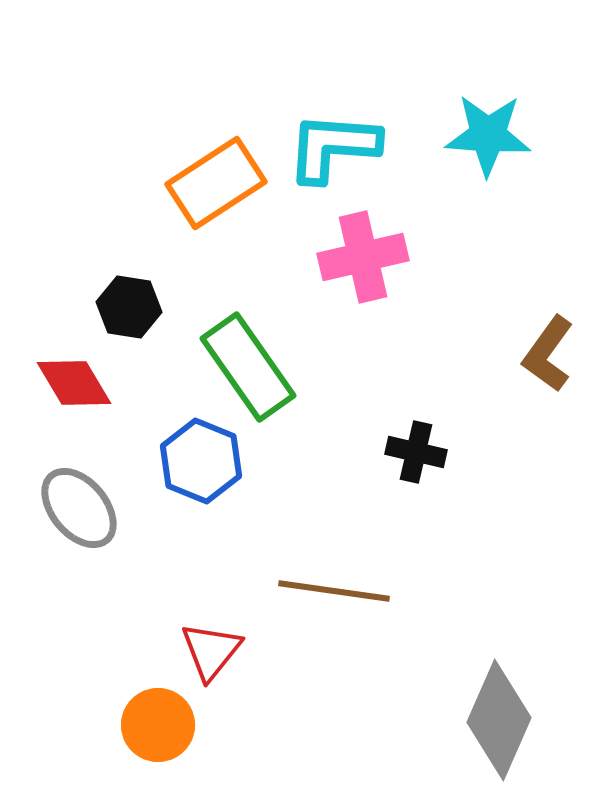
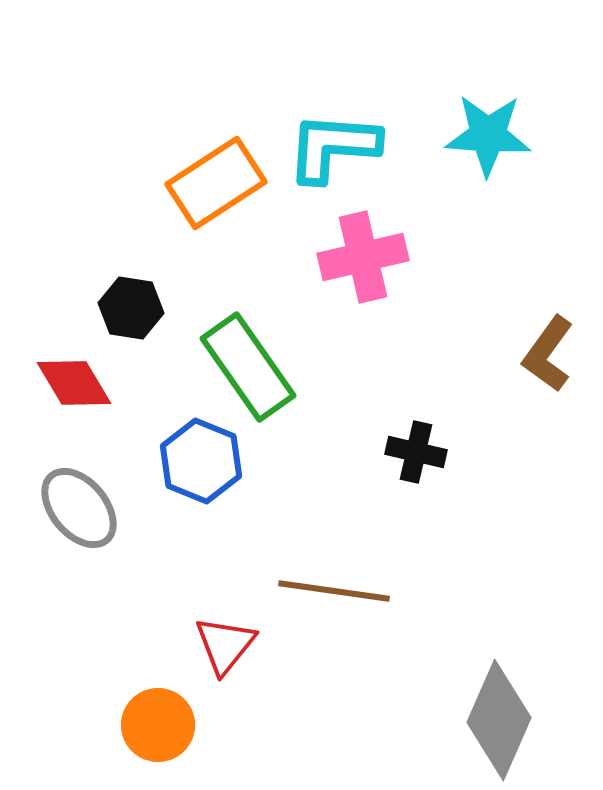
black hexagon: moved 2 px right, 1 px down
red triangle: moved 14 px right, 6 px up
